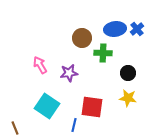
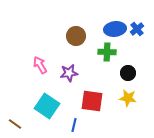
brown circle: moved 6 px left, 2 px up
green cross: moved 4 px right, 1 px up
red square: moved 6 px up
brown line: moved 4 px up; rotated 32 degrees counterclockwise
